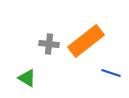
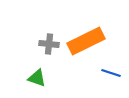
orange rectangle: rotated 12 degrees clockwise
green triangle: moved 10 px right; rotated 12 degrees counterclockwise
